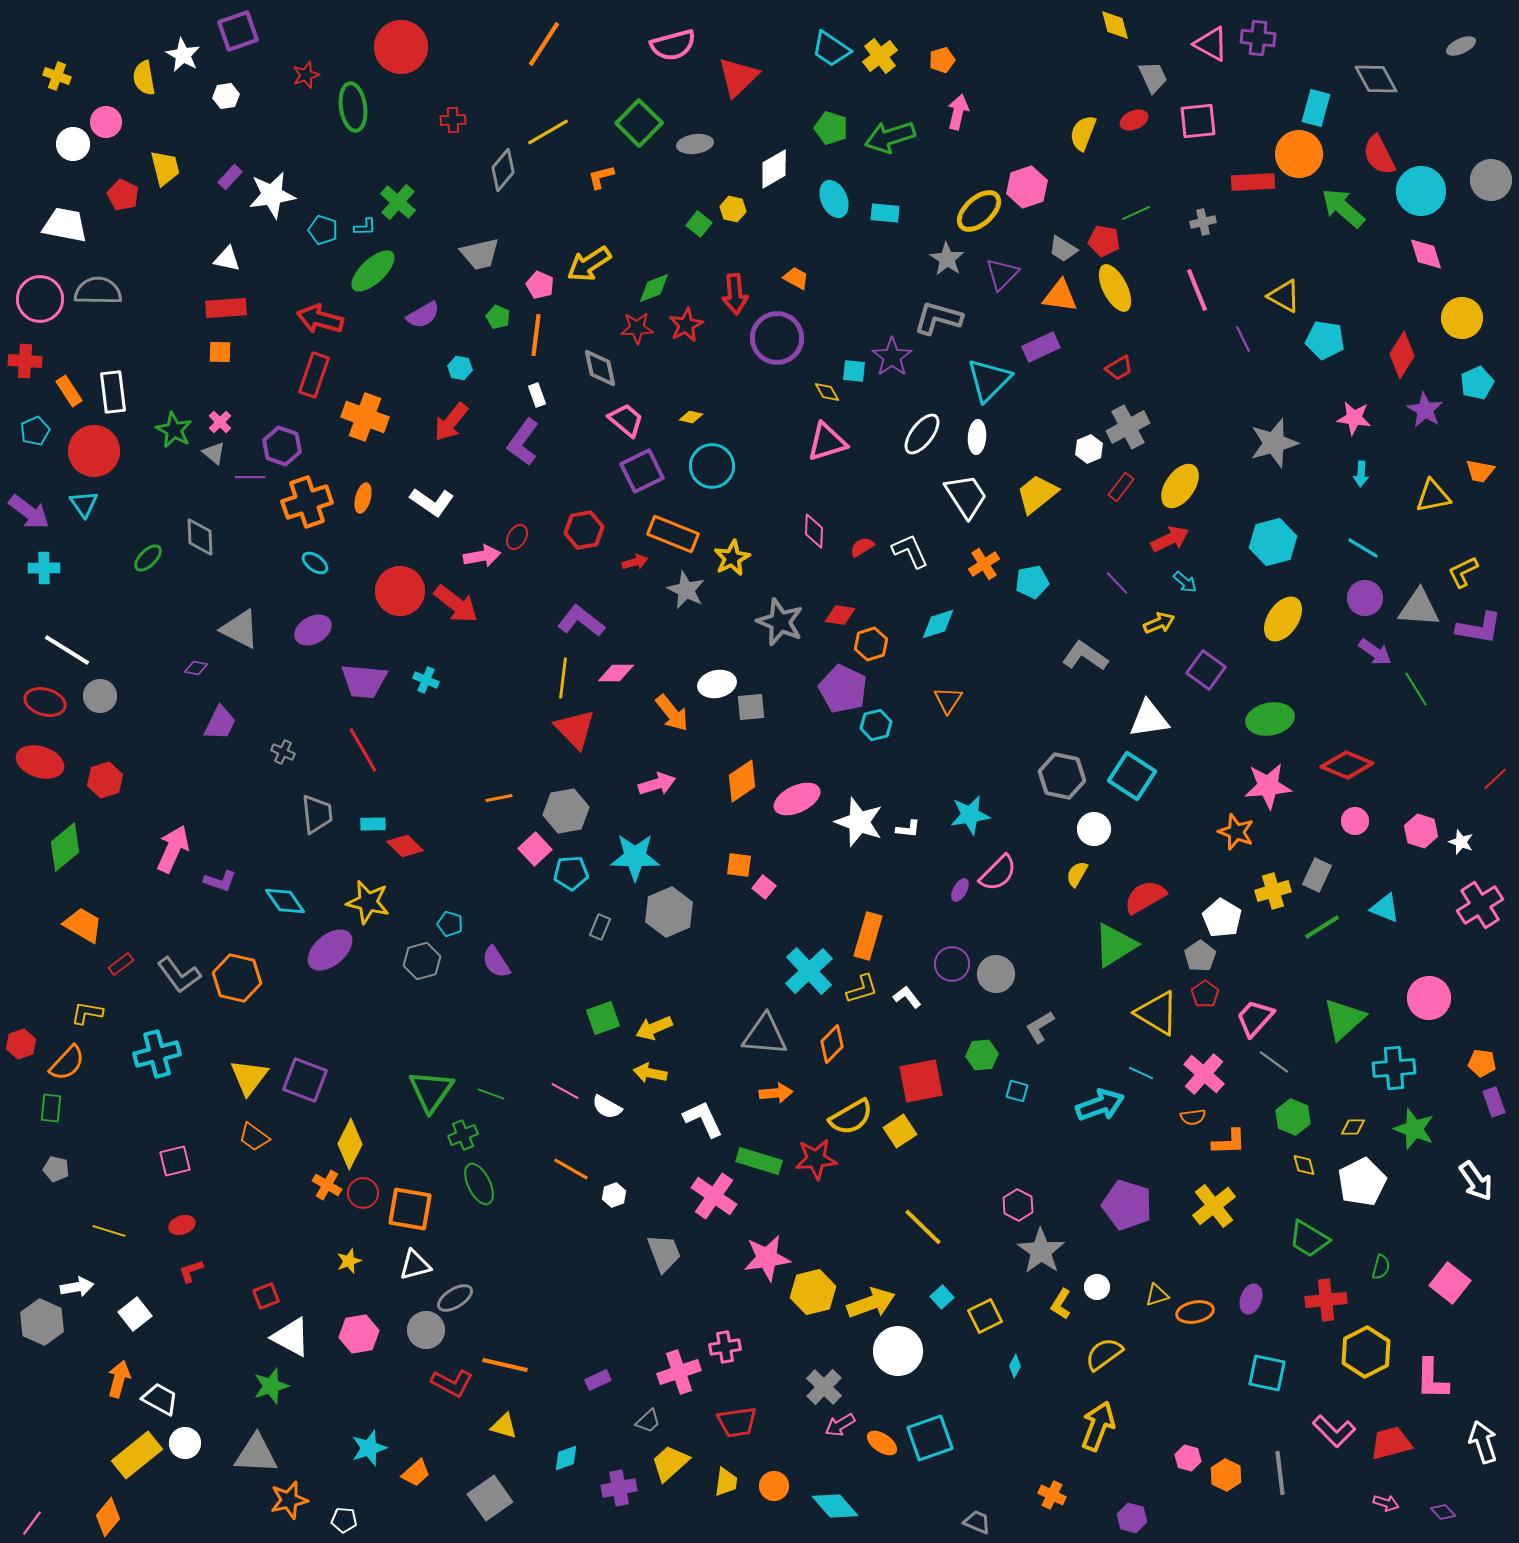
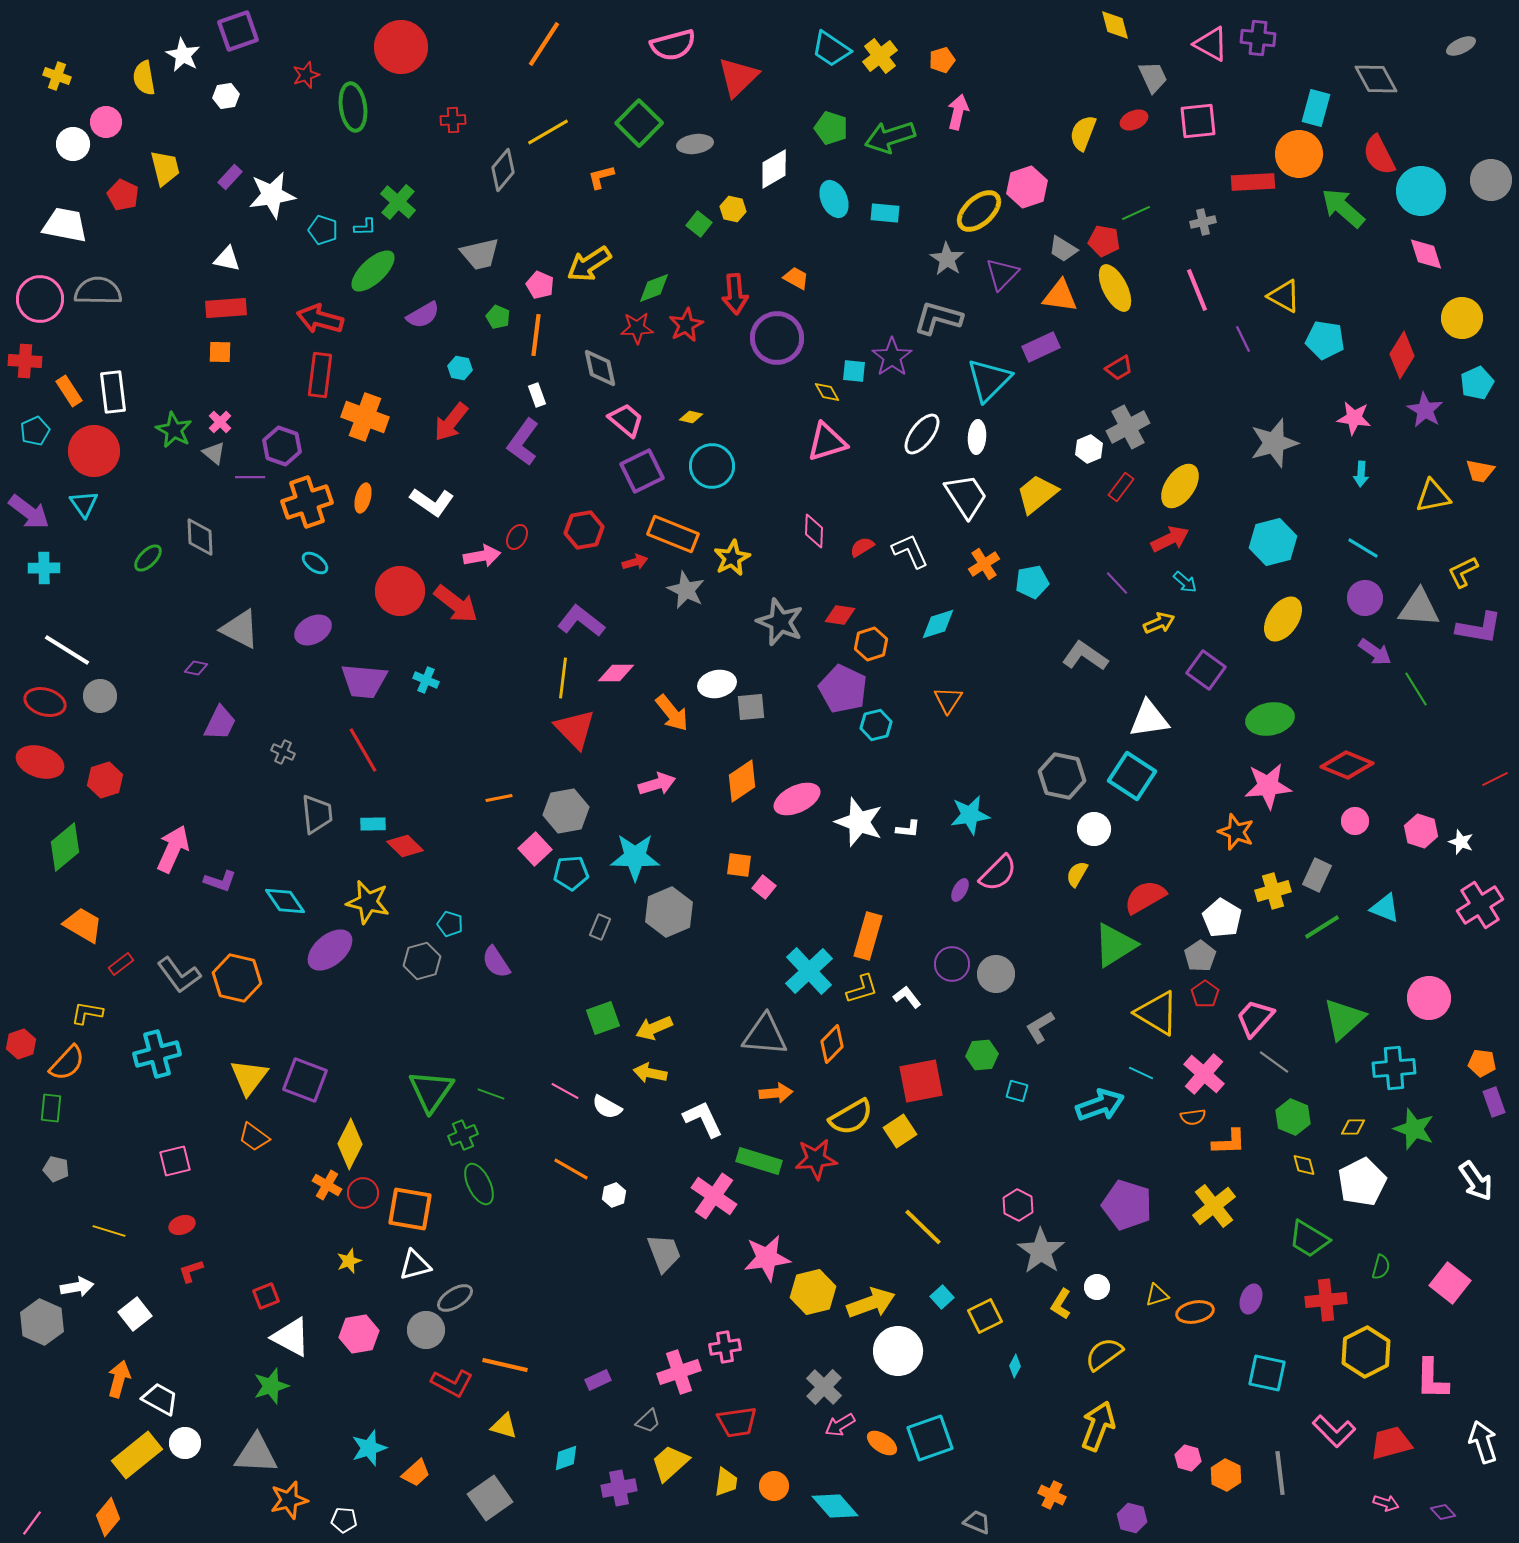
red rectangle at (314, 375): moved 6 px right; rotated 12 degrees counterclockwise
red line at (1495, 779): rotated 16 degrees clockwise
